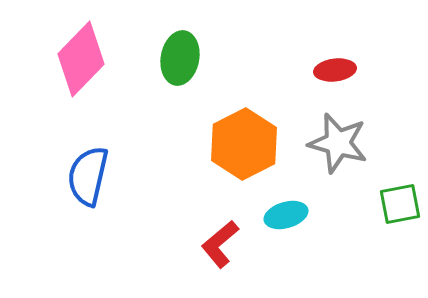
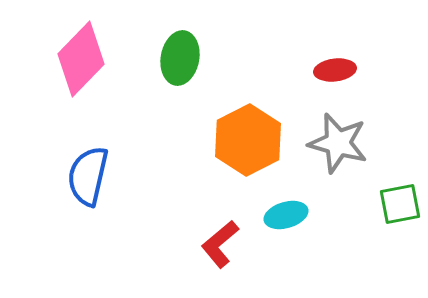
orange hexagon: moved 4 px right, 4 px up
